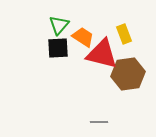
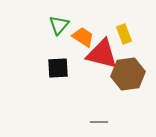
black square: moved 20 px down
